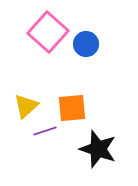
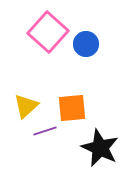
black star: moved 2 px right, 1 px up; rotated 6 degrees clockwise
